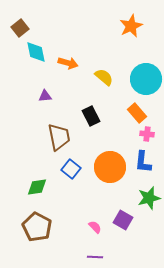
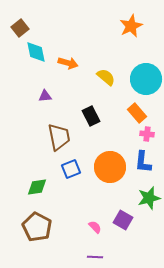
yellow semicircle: moved 2 px right
blue square: rotated 30 degrees clockwise
